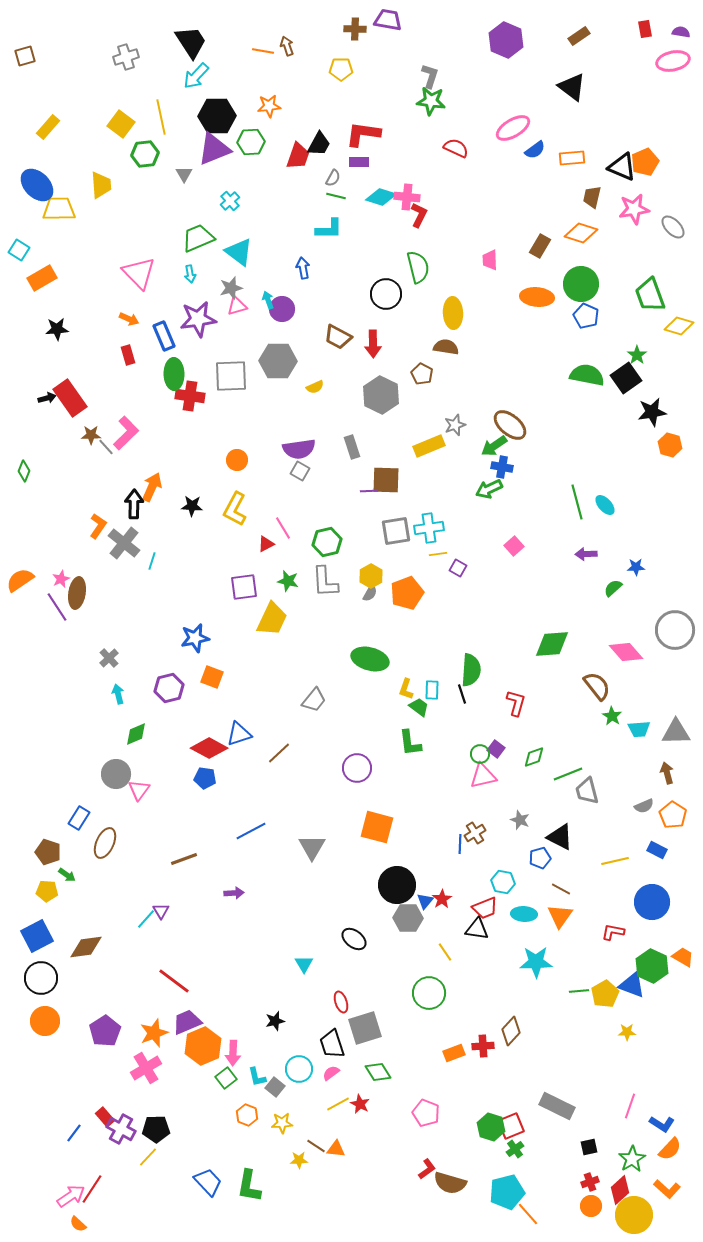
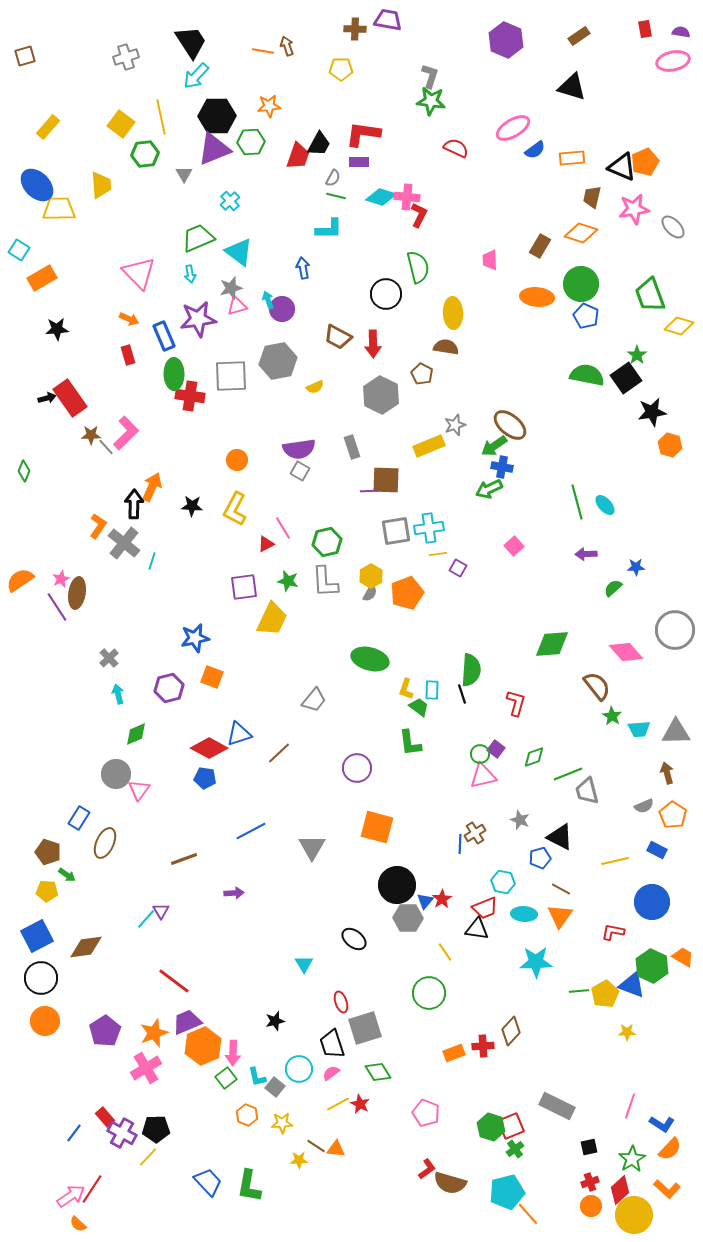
black triangle at (572, 87): rotated 20 degrees counterclockwise
gray hexagon at (278, 361): rotated 12 degrees counterclockwise
purple cross at (121, 1129): moved 1 px right, 4 px down
